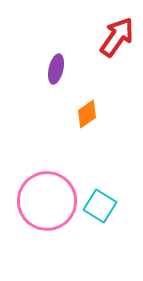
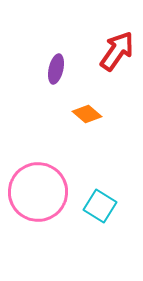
red arrow: moved 14 px down
orange diamond: rotated 76 degrees clockwise
pink circle: moved 9 px left, 9 px up
